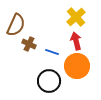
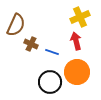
yellow cross: moved 4 px right; rotated 18 degrees clockwise
brown cross: moved 2 px right
orange circle: moved 6 px down
black circle: moved 1 px right, 1 px down
